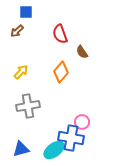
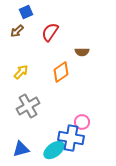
blue square: rotated 24 degrees counterclockwise
red semicircle: moved 10 px left, 2 px up; rotated 54 degrees clockwise
brown semicircle: rotated 56 degrees counterclockwise
orange diamond: rotated 15 degrees clockwise
gray cross: rotated 20 degrees counterclockwise
